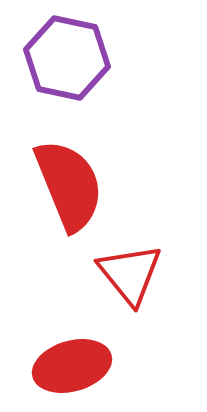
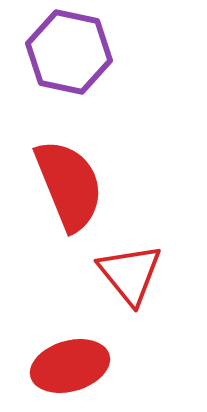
purple hexagon: moved 2 px right, 6 px up
red ellipse: moved 2 px left
